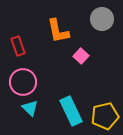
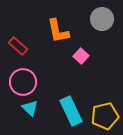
red rectangle: rotated 30 degrees counterclockwise
